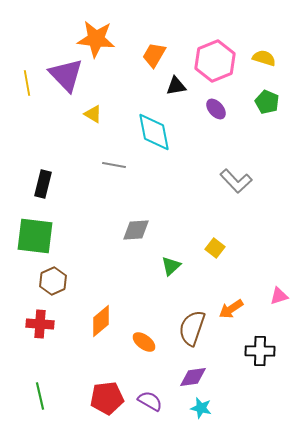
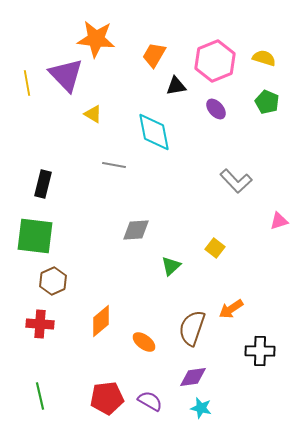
pink triangle: moved 75 px up
